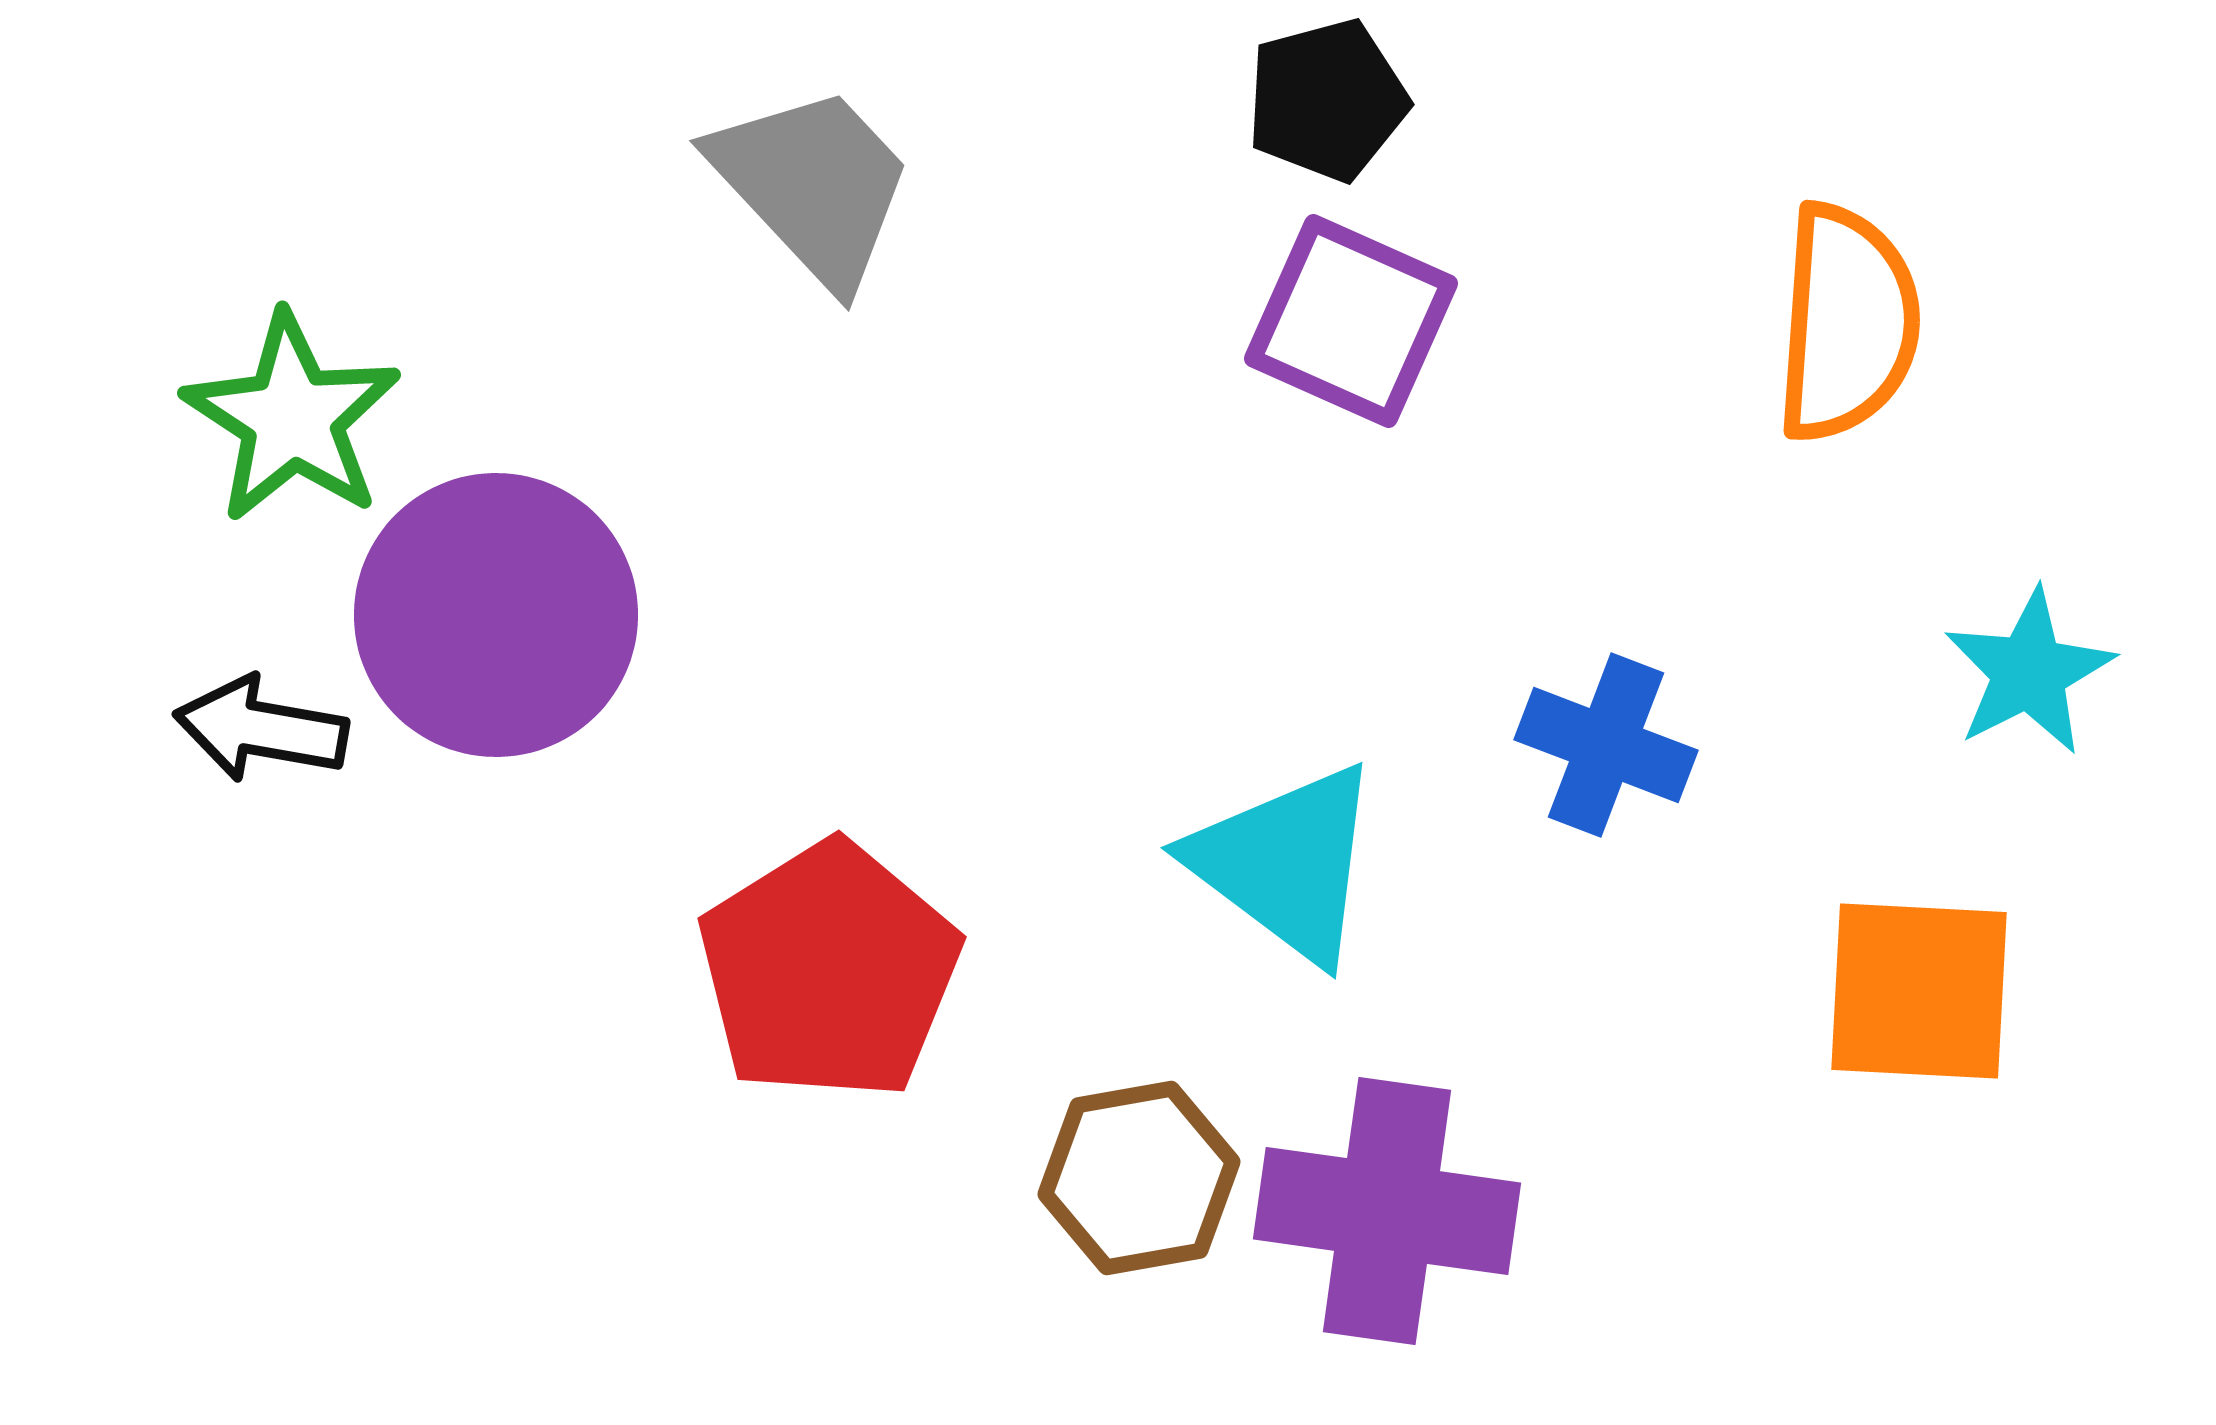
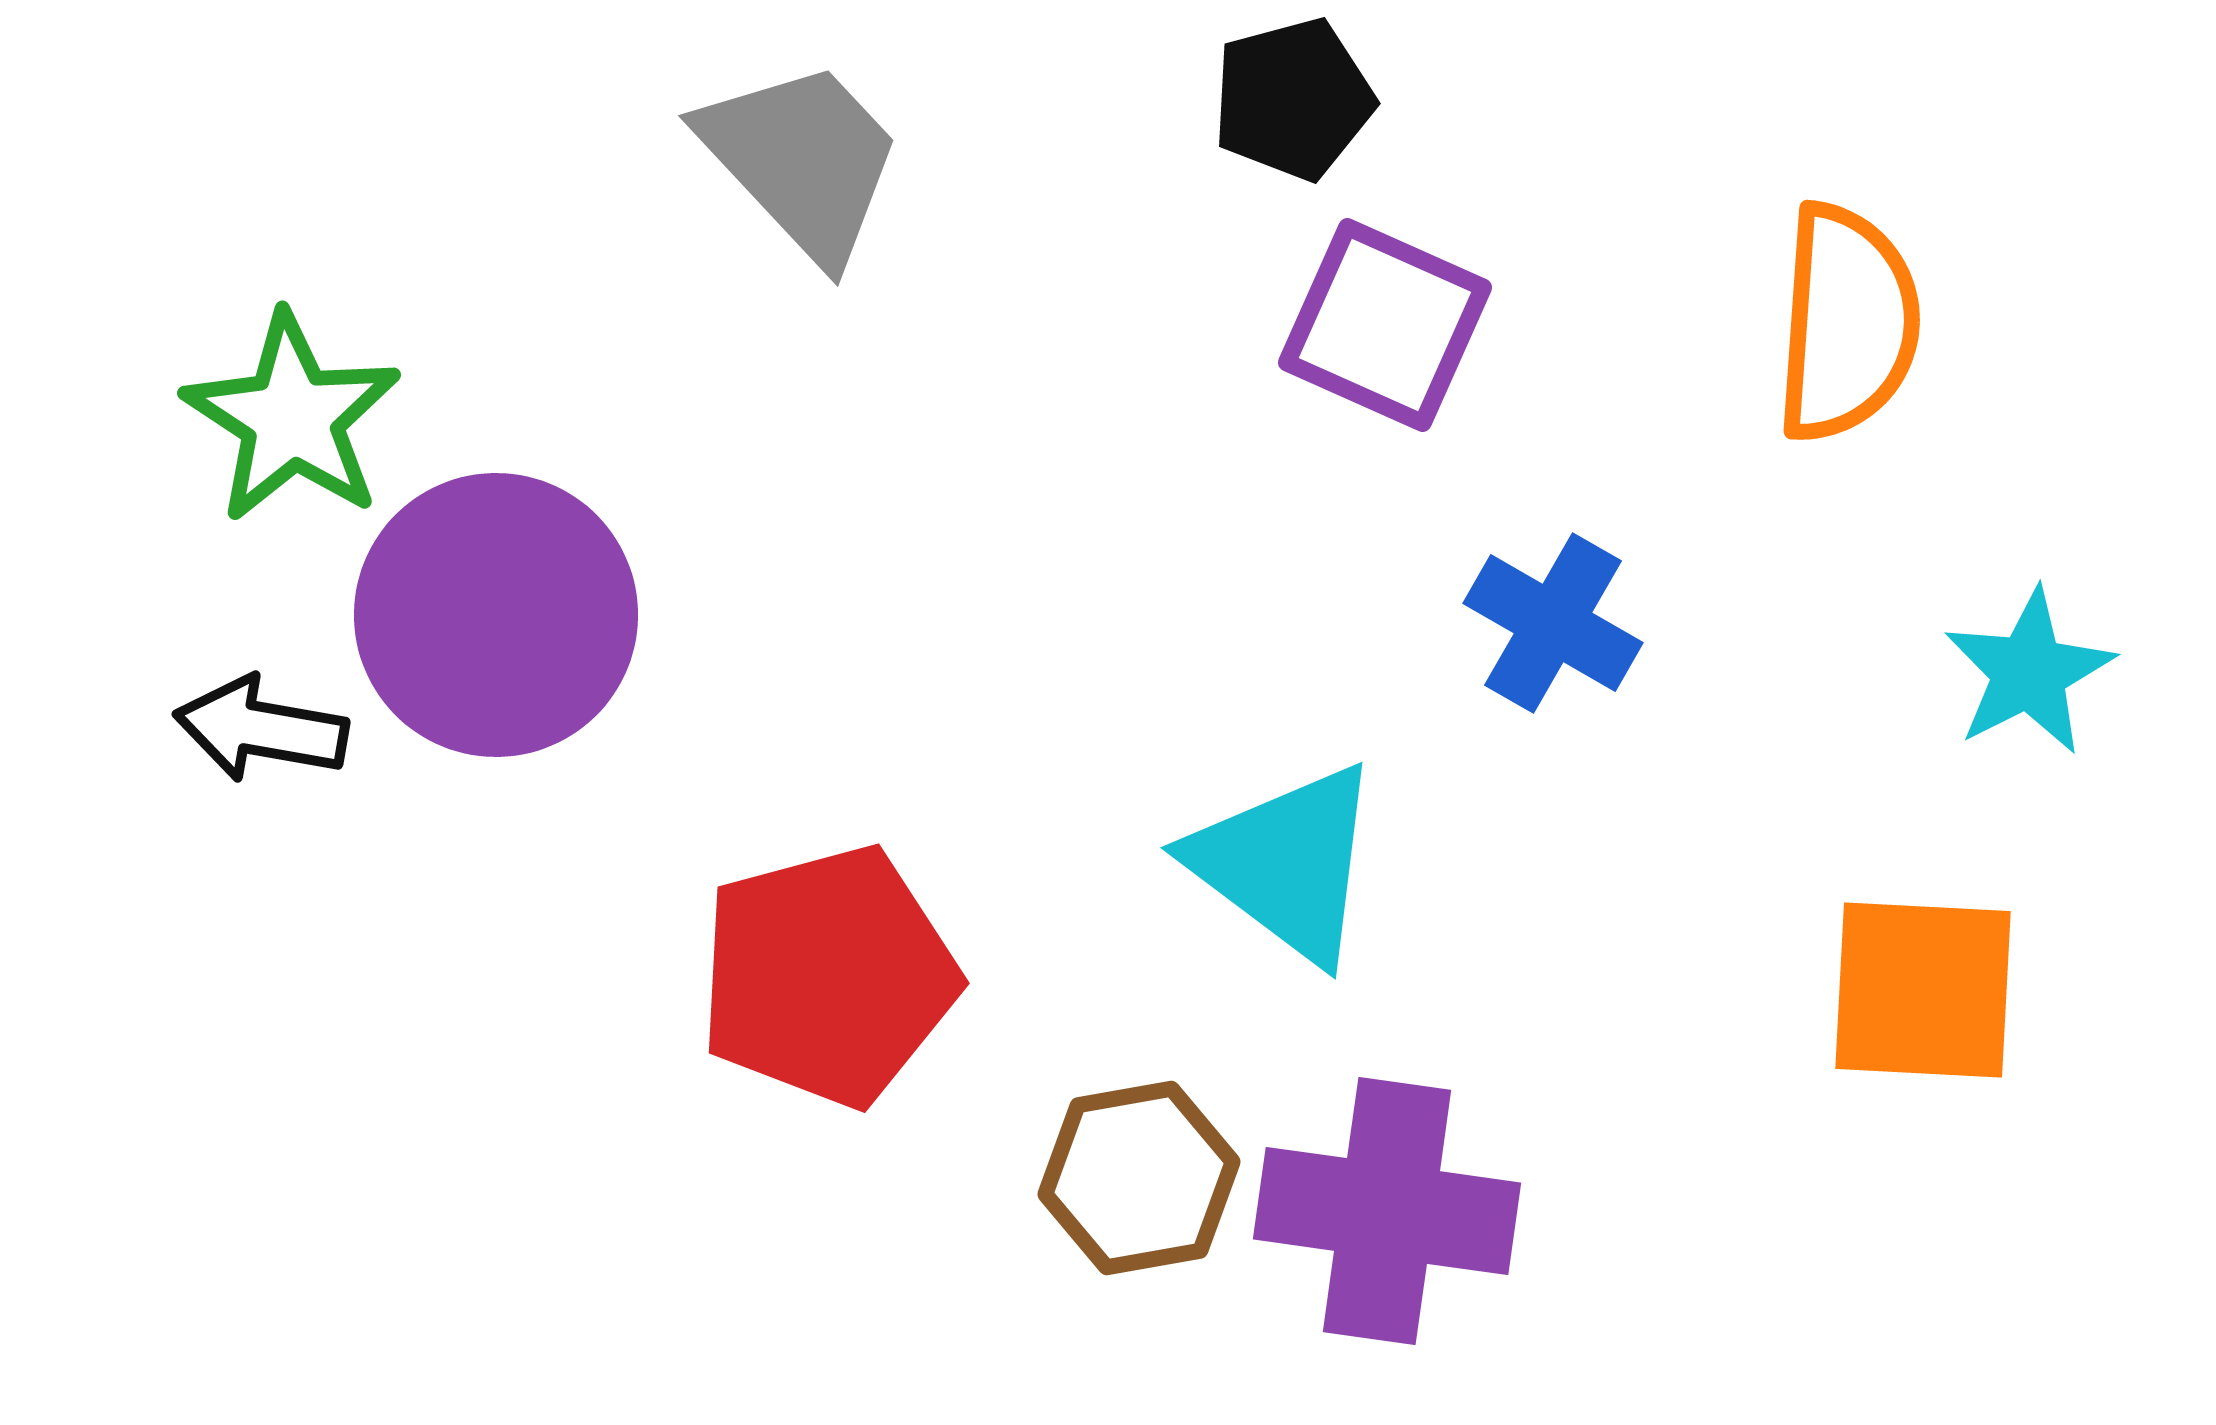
black pentagon: moved 34 px left, 1 px up
gray trapezoid: moved 11 px left, 25 px up
purple square: moved 34 px right, 4 px down
blue cross: moved 53 px left, 122 px up; rotated 9 degrees clockwise
red pentagon: moved 1 px left, 5 px down; rotated 17 degrees clockwise
orange square: moved 4 px right, 1 px up
